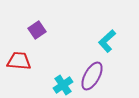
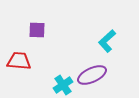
purple square: rotated 36 degrees clockwise
purple ellipse: moved 1 px up; rotated 36 degrees clockwise
